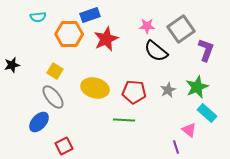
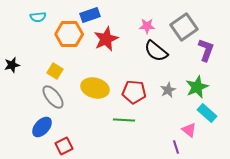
gray square: moved 3 px right, 2 px up
blue ellipse: moved 3 px right, 5 px down
